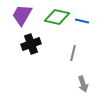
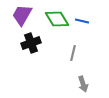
green diamond: moved 2 px down; rotated 45 degrees clockwise
black cross: moved 1 px up
